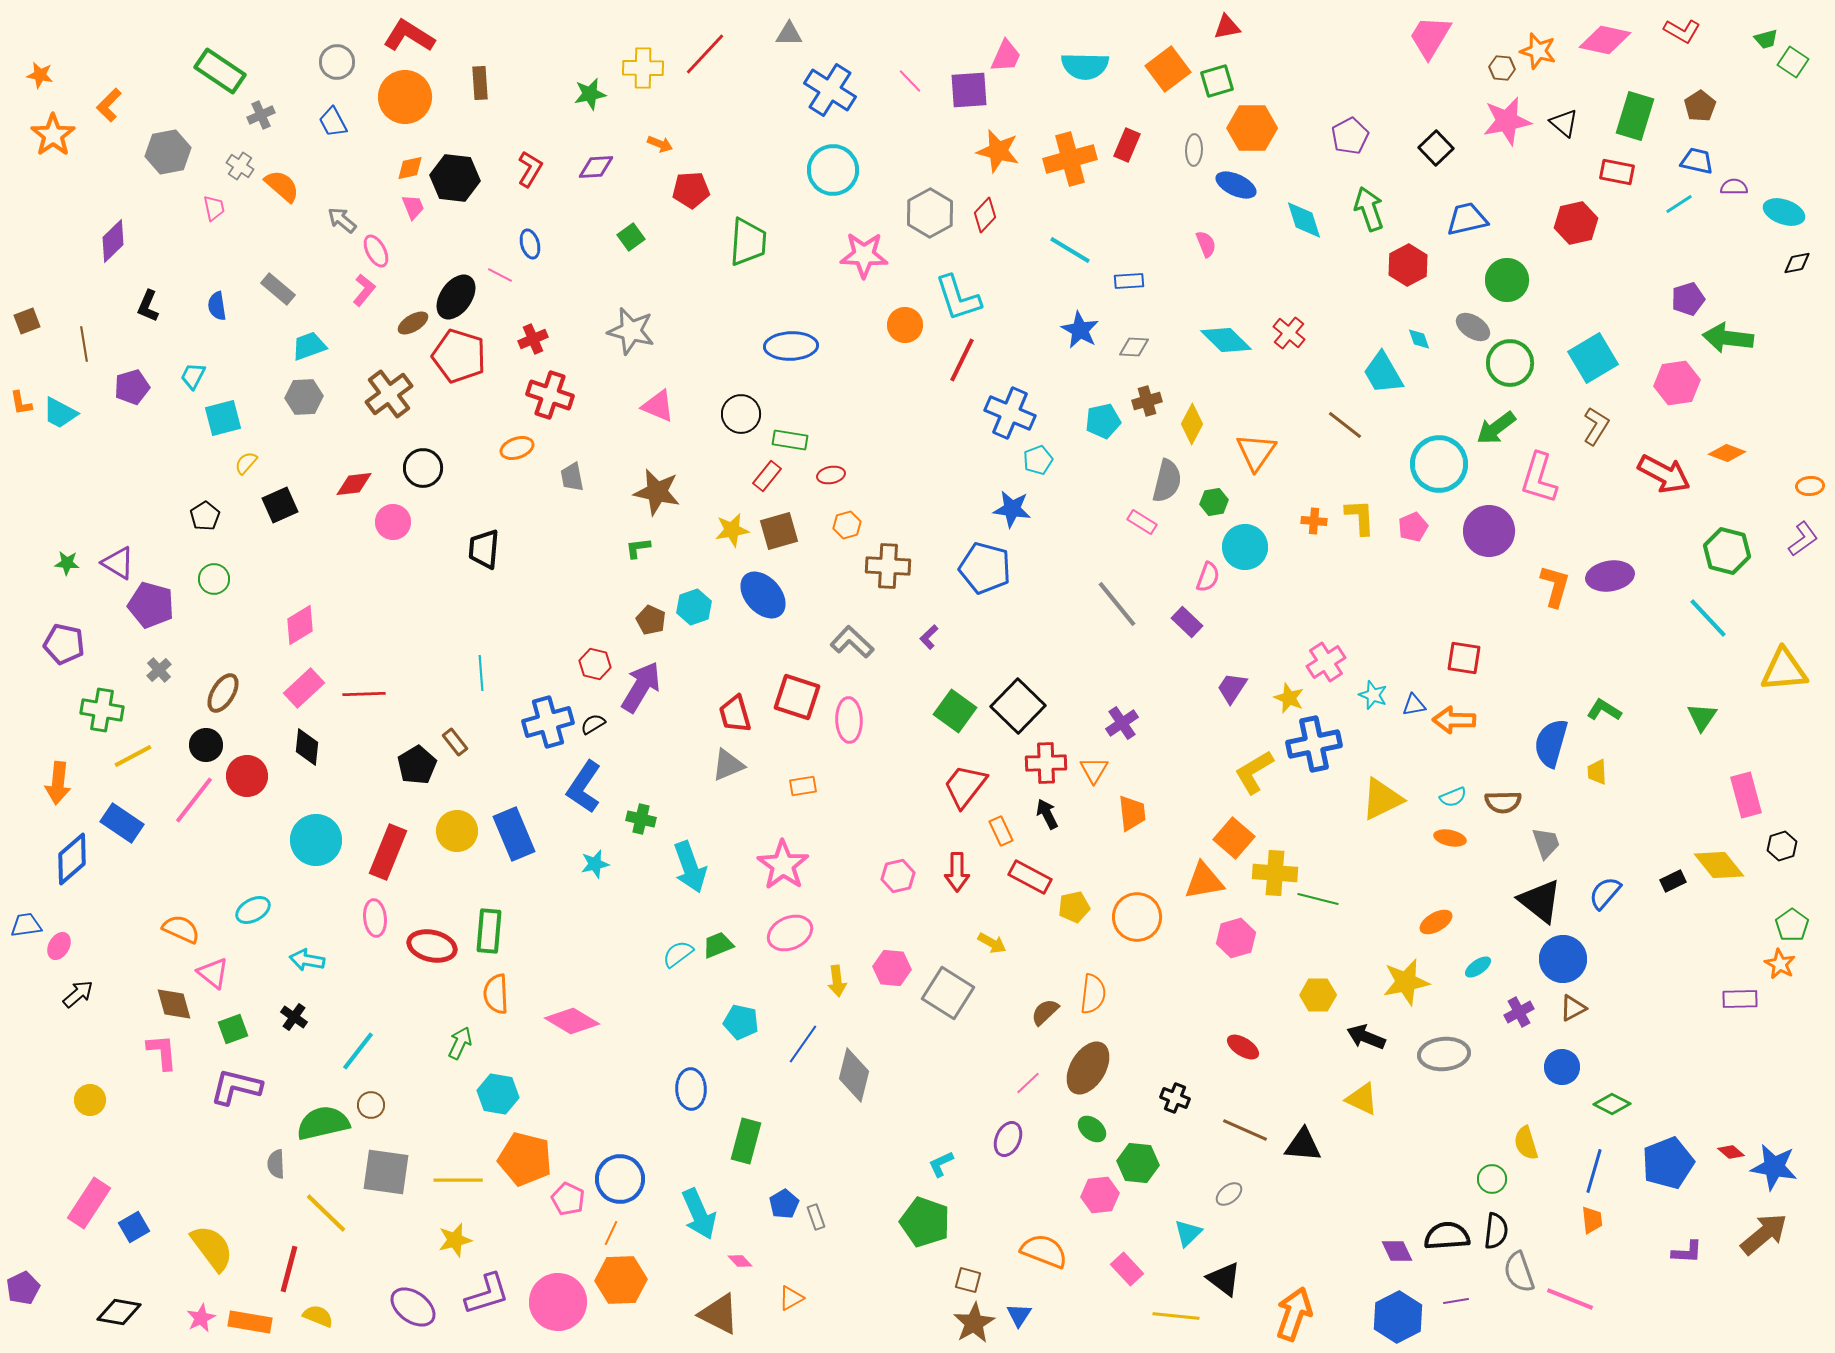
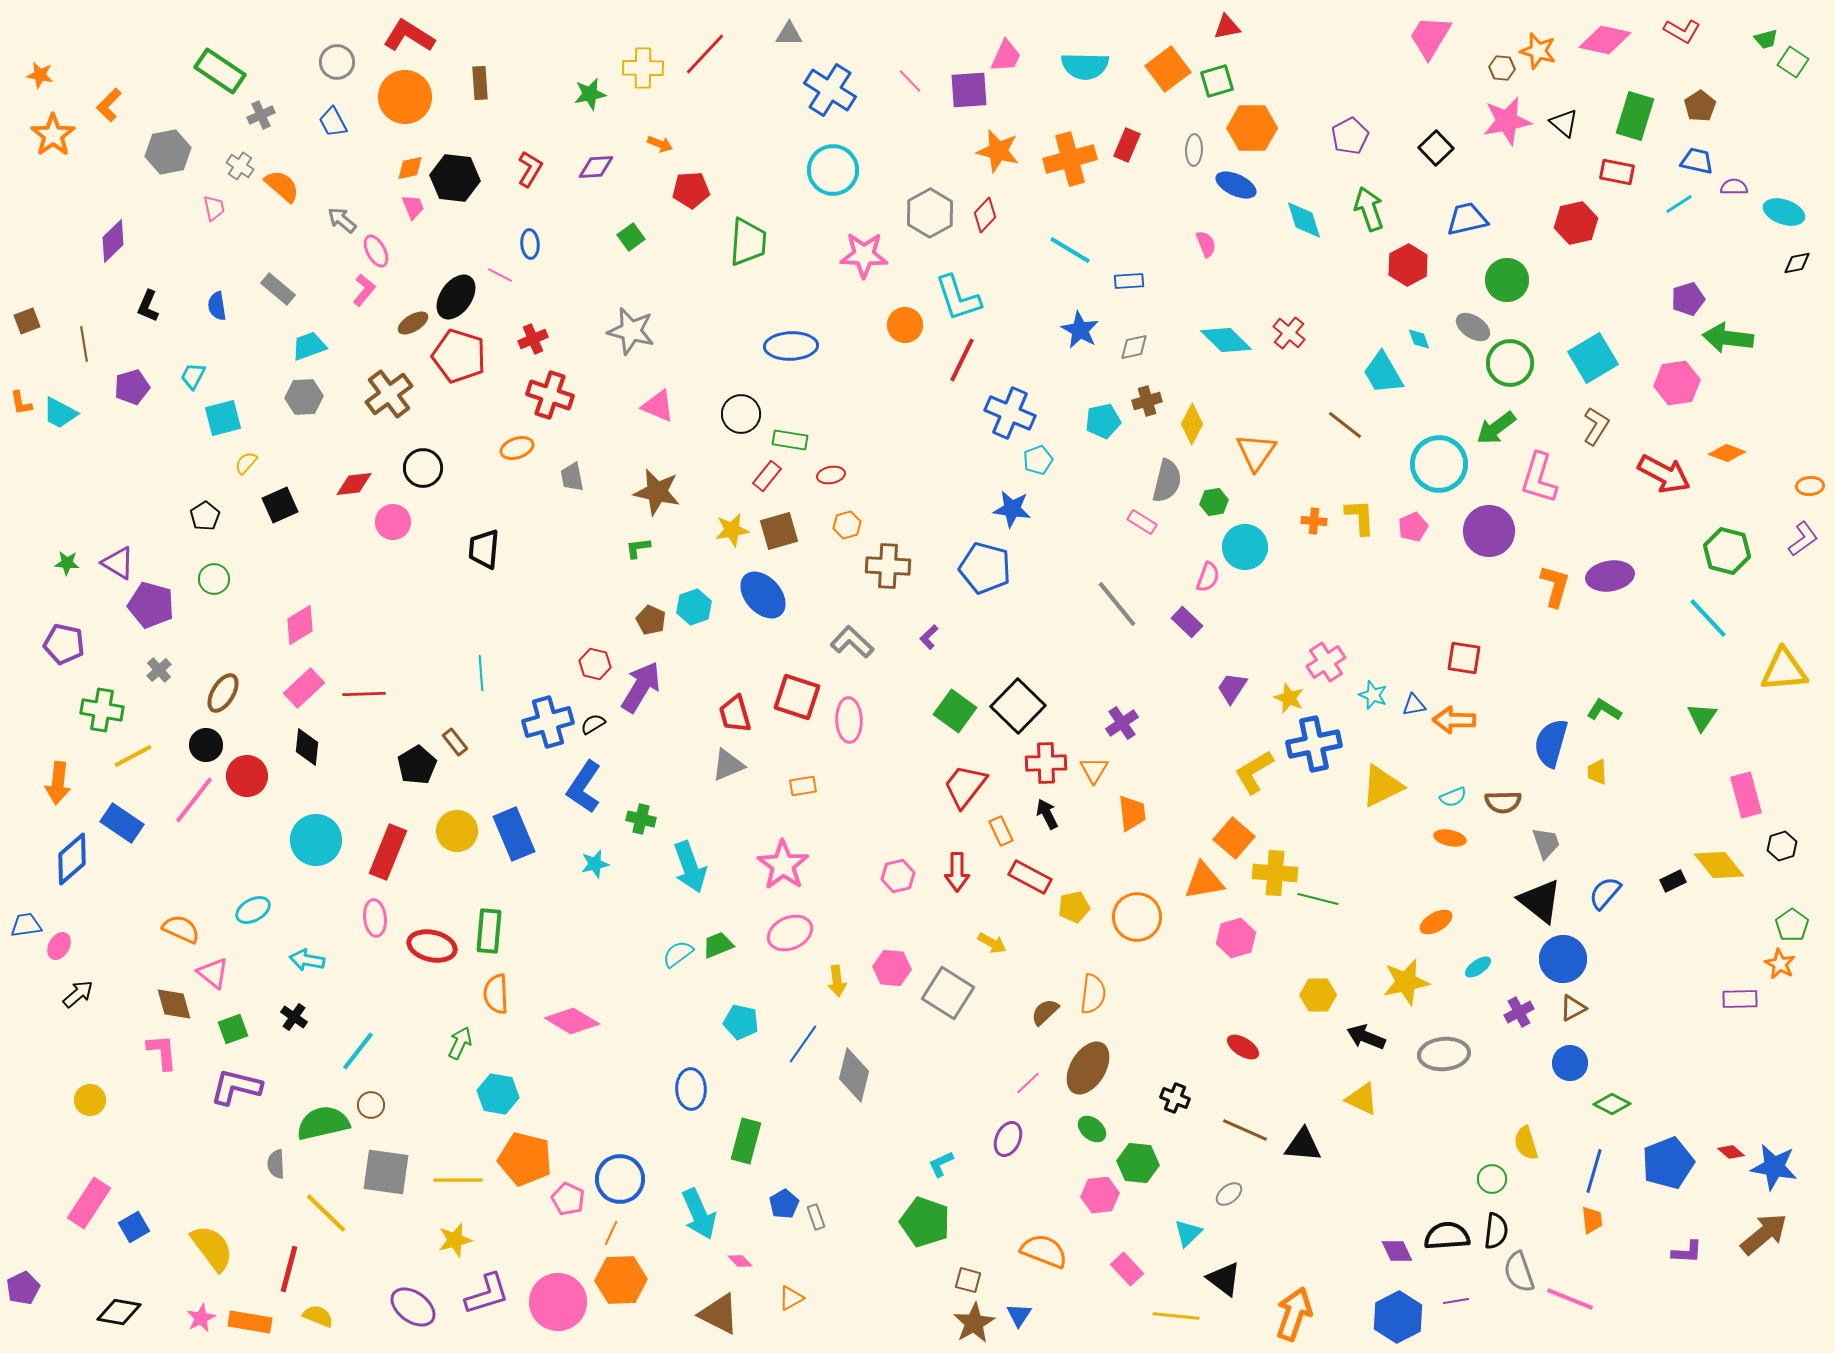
blue ellipse at (530, 244): rotated 12 degrees clockwise
gray diamond at (1134, 347): rotated 16 degrees counterclockwise
yellow triangle at (1382, 799): moved 13 px up
blue circle at (1562, 1067): moved 8 px right, 4 px up
